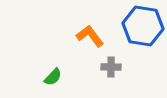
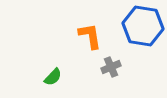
orange L-shape: rotated 28 degrees clockwise
gray cross: rotated 24 degrees counterclockwise
